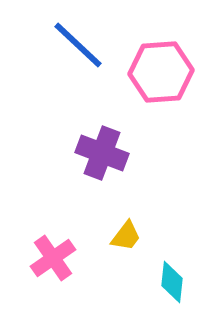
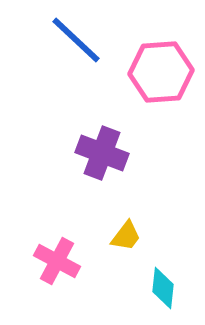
blue line: moved 2 px left, 5 px up
pink cross: moved 4 px right, 3 px down; rotated 27 degrees counterclockwise
cyan diamond: moved 9 px left, 6 px down
